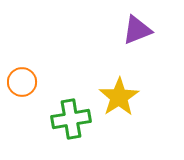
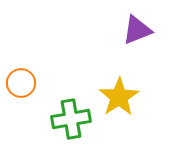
orange circle: moved 1 px left, 1 px down
